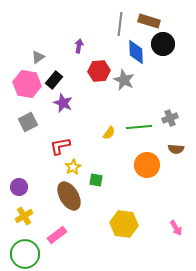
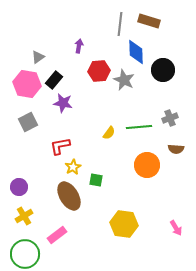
black circle: moved 26 px down
purple star: rotated 12 degrees counterclockwise
